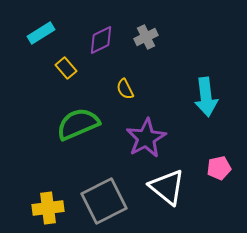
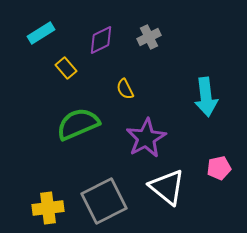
gray cross: moved 3 px right
